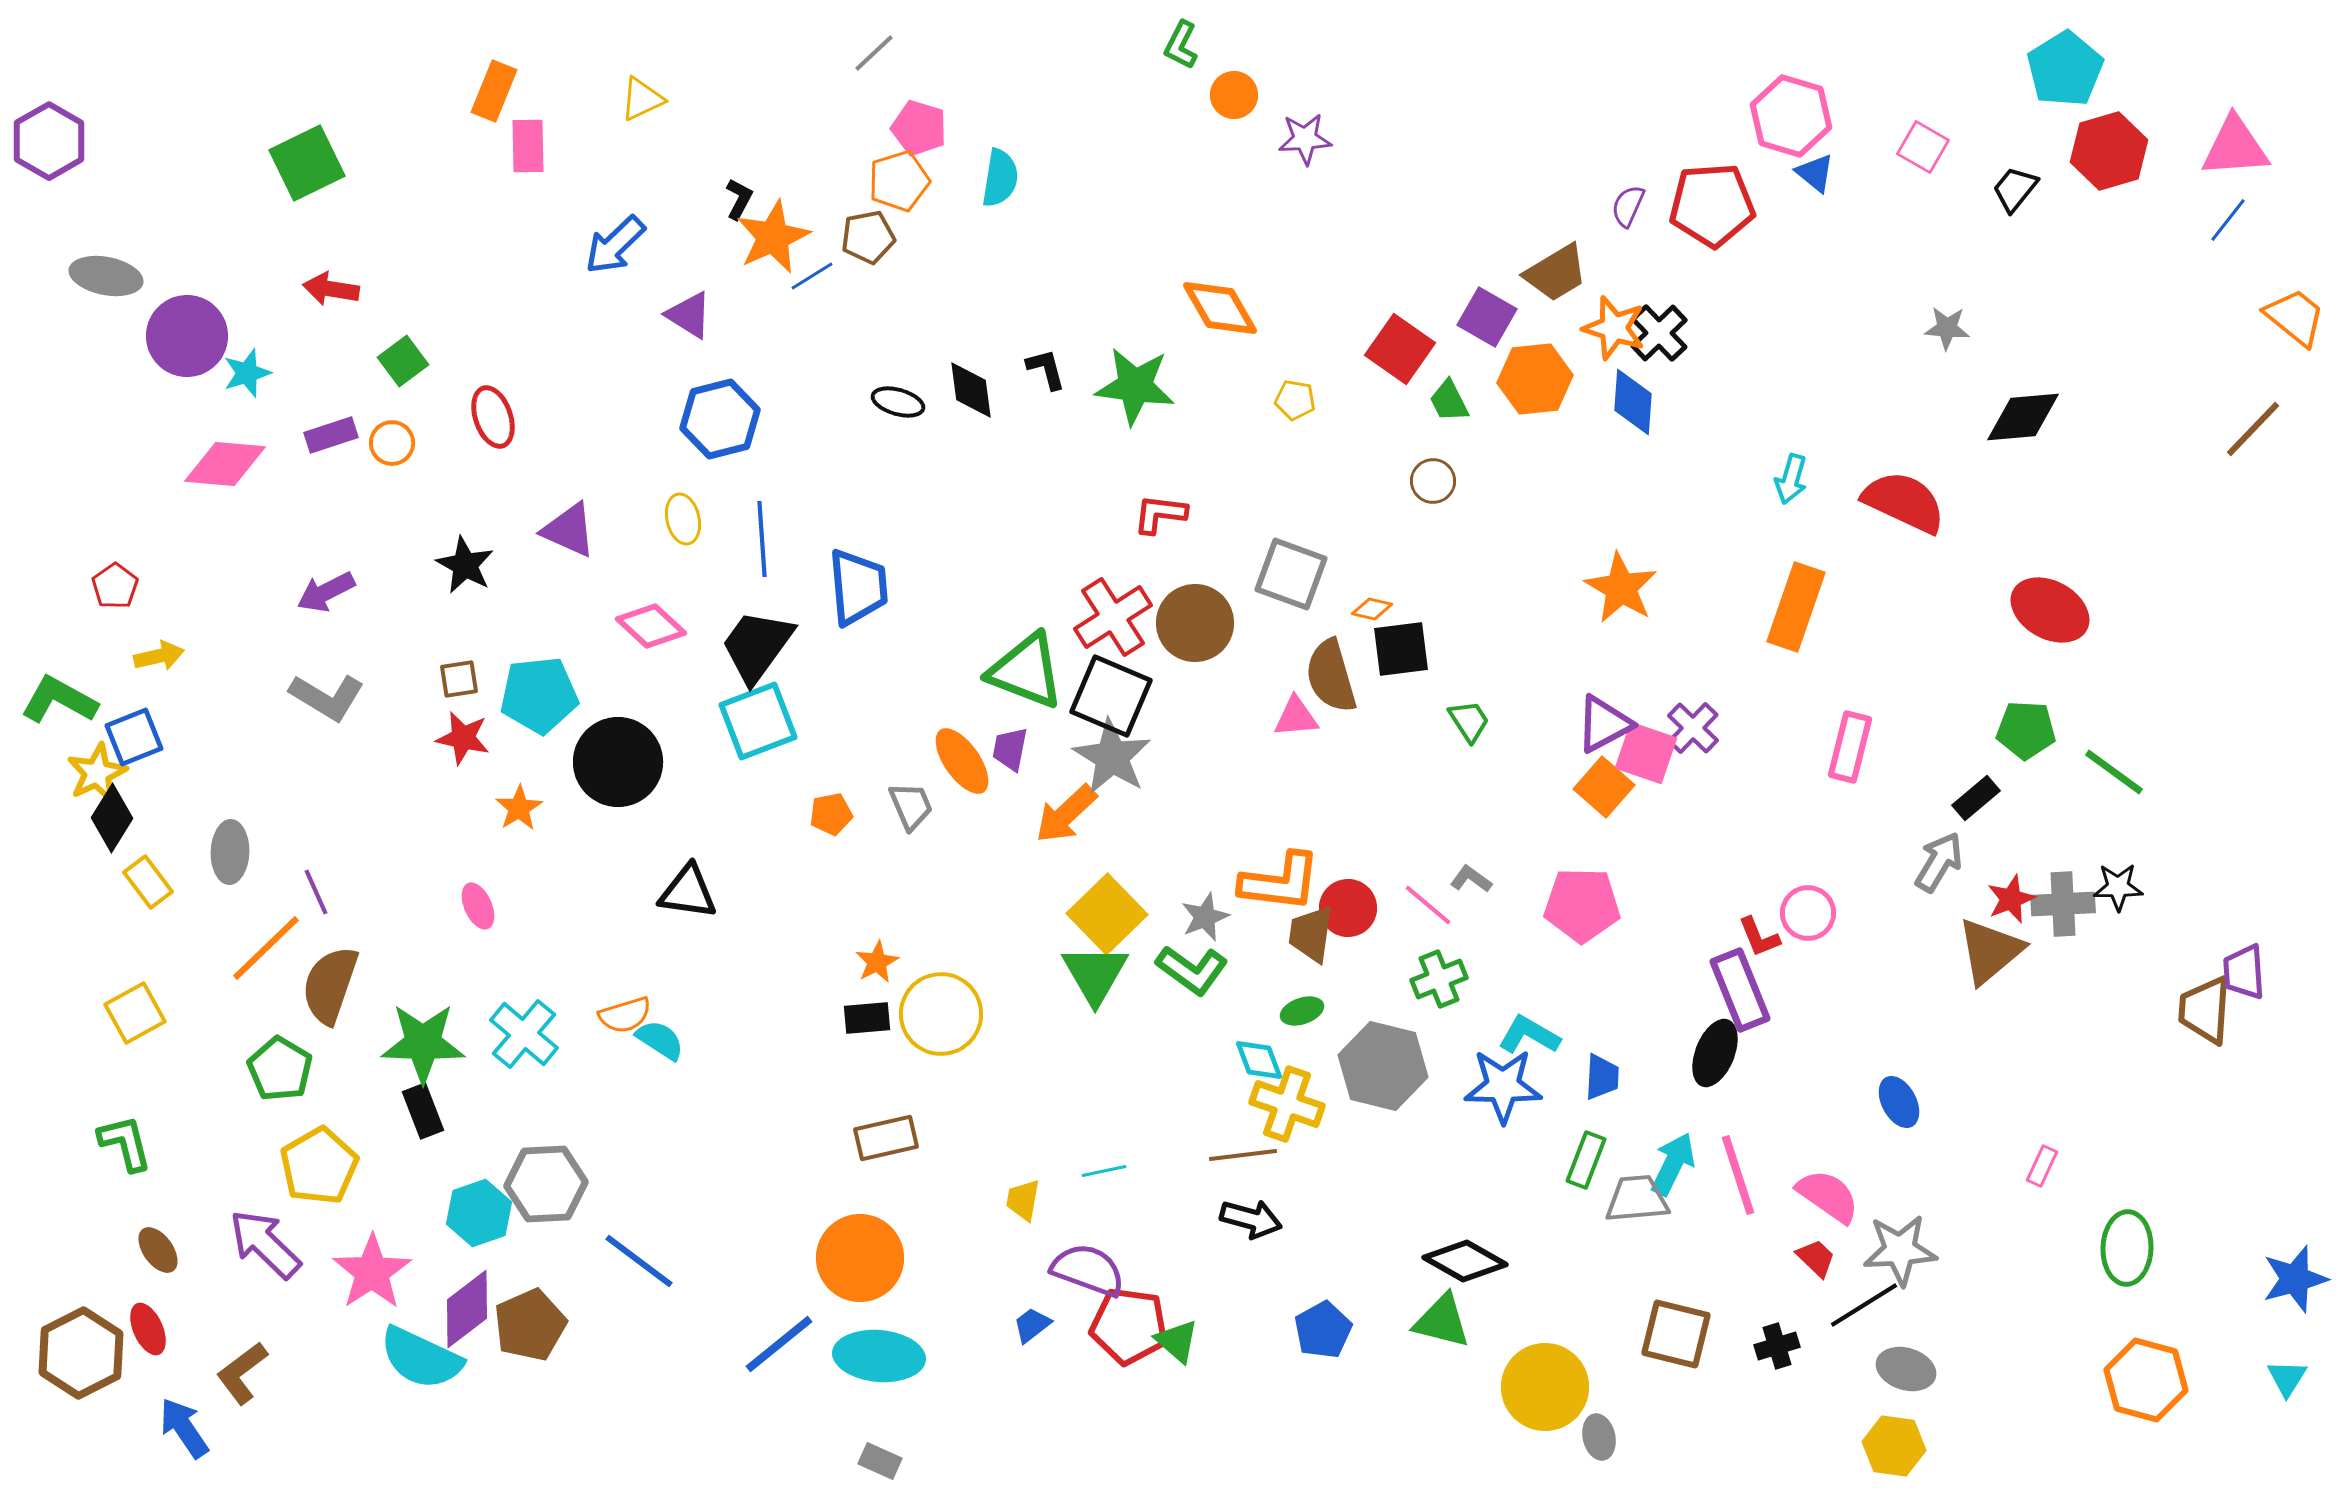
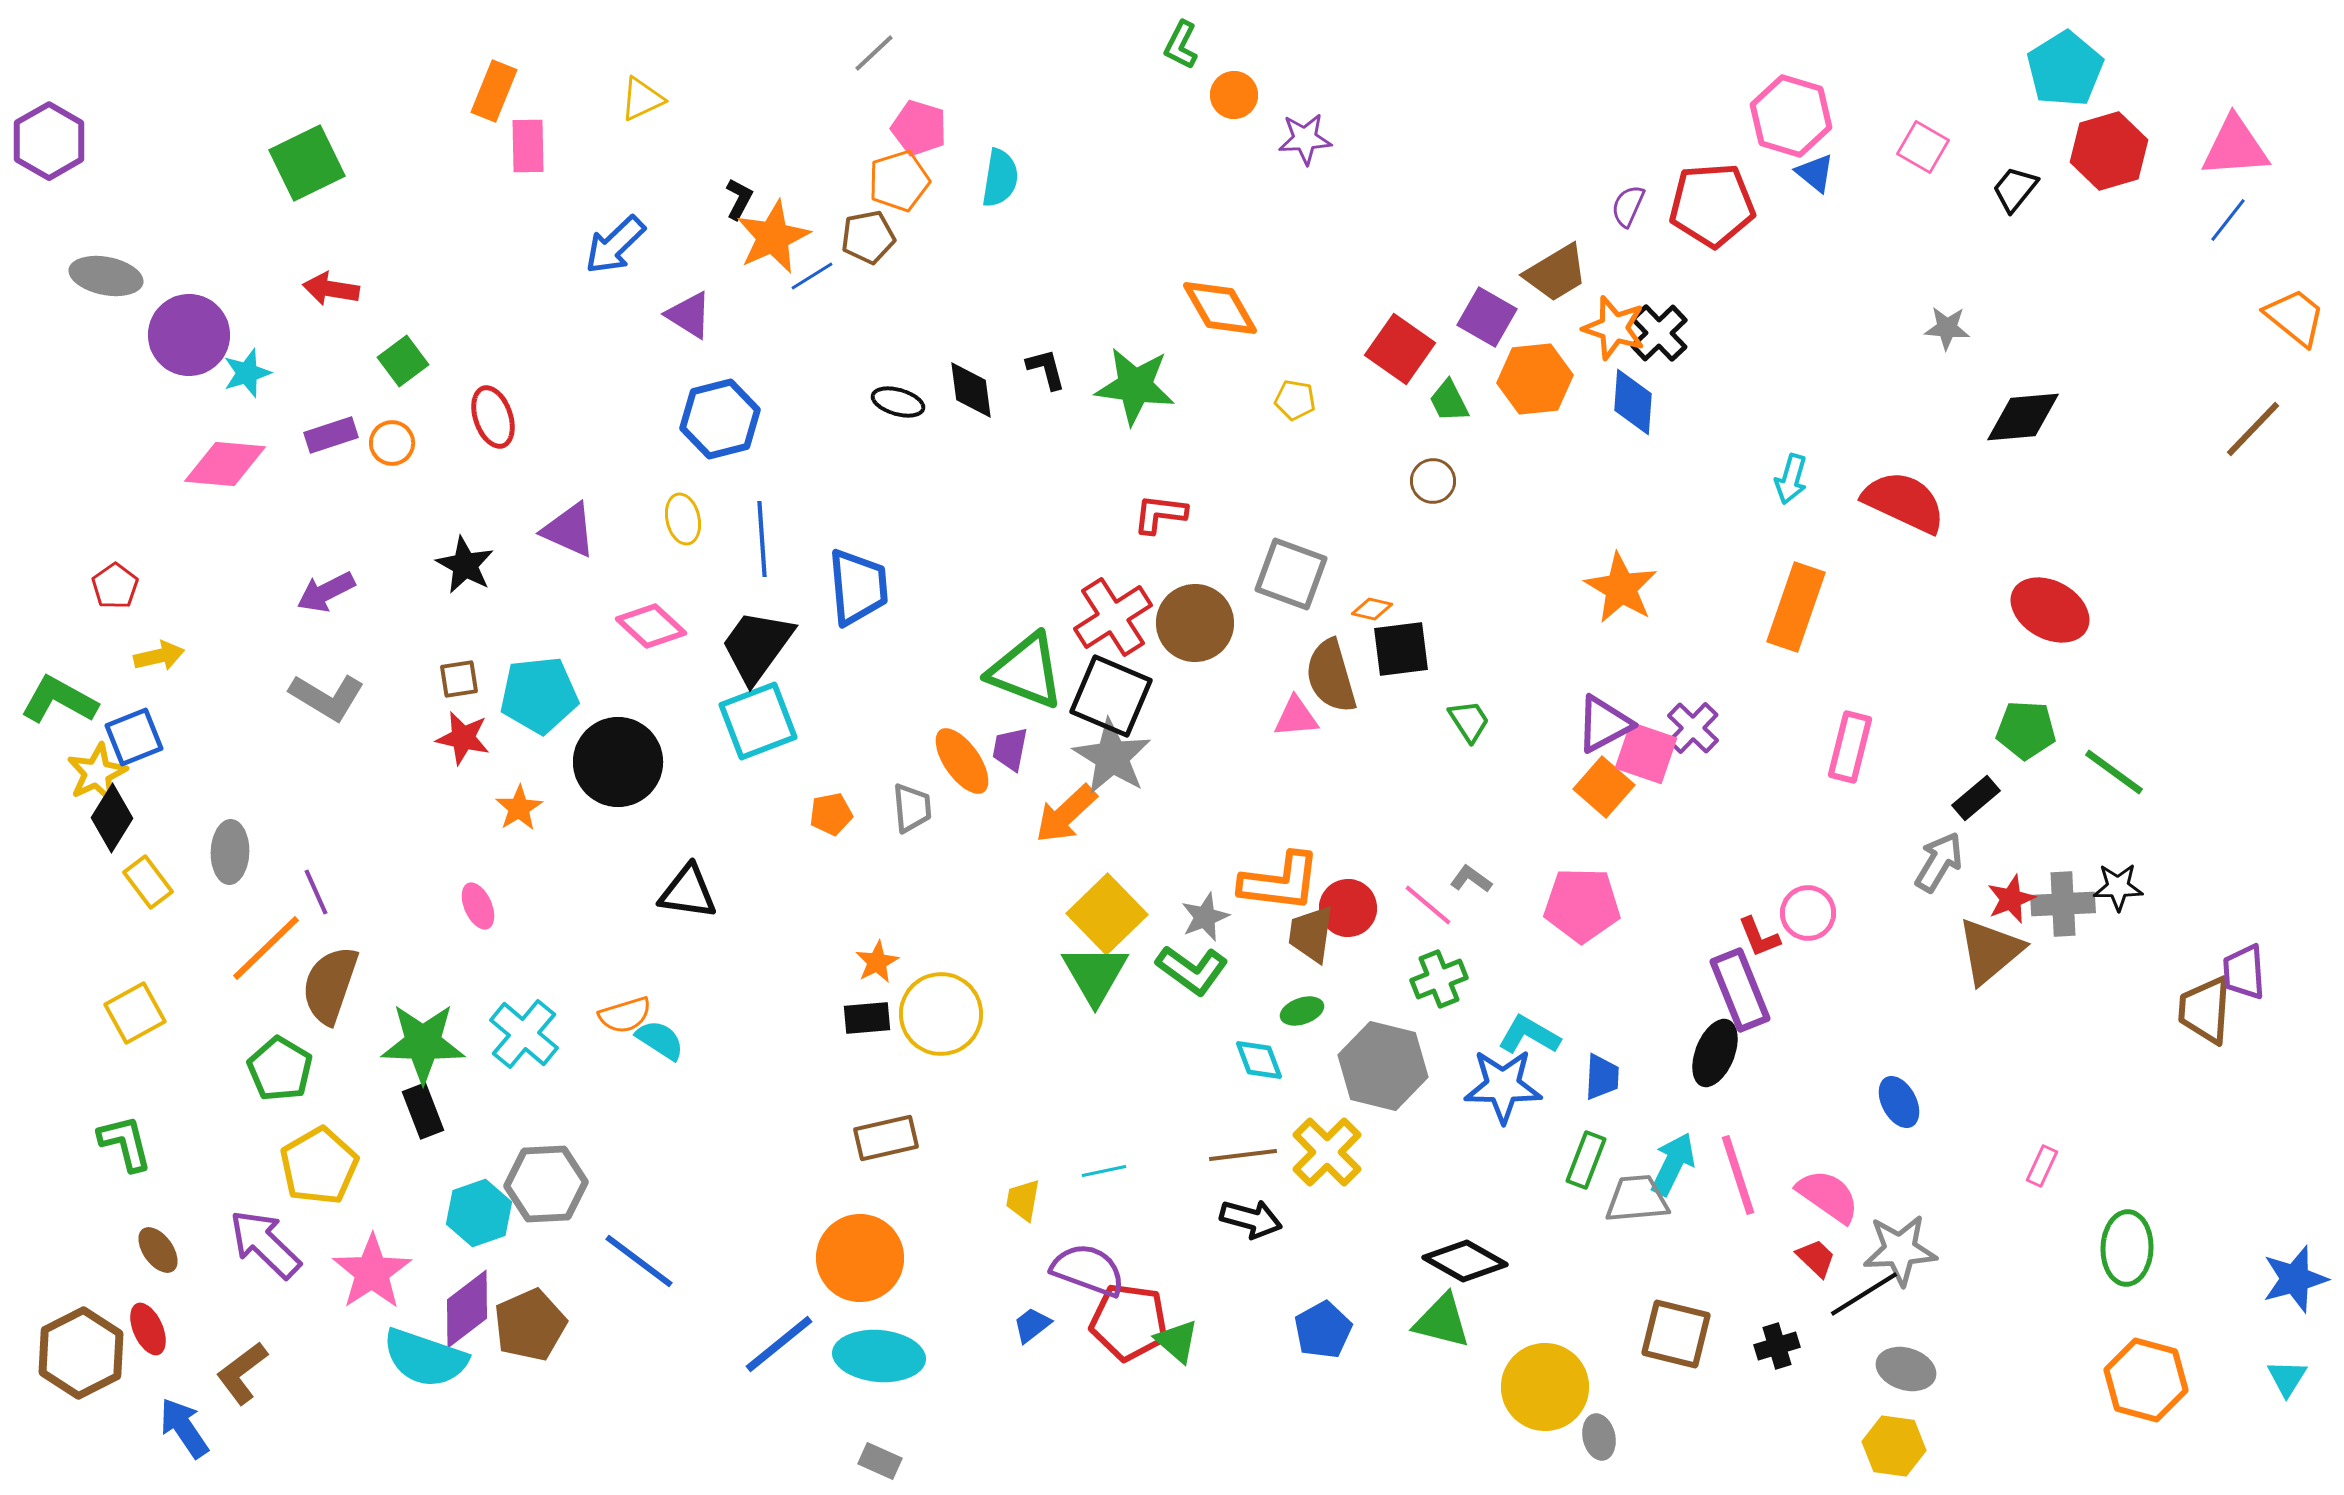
purple circle at (187, 336): moved 2 px right, 1 px up
gray trapezoid at (911, 806): moved 1 px right, 2 px down; rotated 18 degrees clockwise
yellow cross at (1287, 1104): moved 40 px right, 48 px down; rotated 26 degrees clockwise
black line at (1864, 1305): moved 11 px up
red pentagon at (1129, 1326): moved 4 px up
cyan semicircle at (421, 1358): moved 4 px right; rotated 6 degrees counterclockwise
